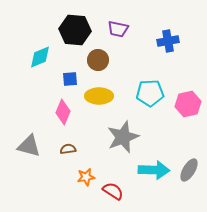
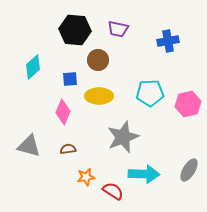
cyan diamond: moved 7 px left, 10 px down; rotated 20 degrees counterclockwise
cyan arrow: moved 10 px left, 4 px down
